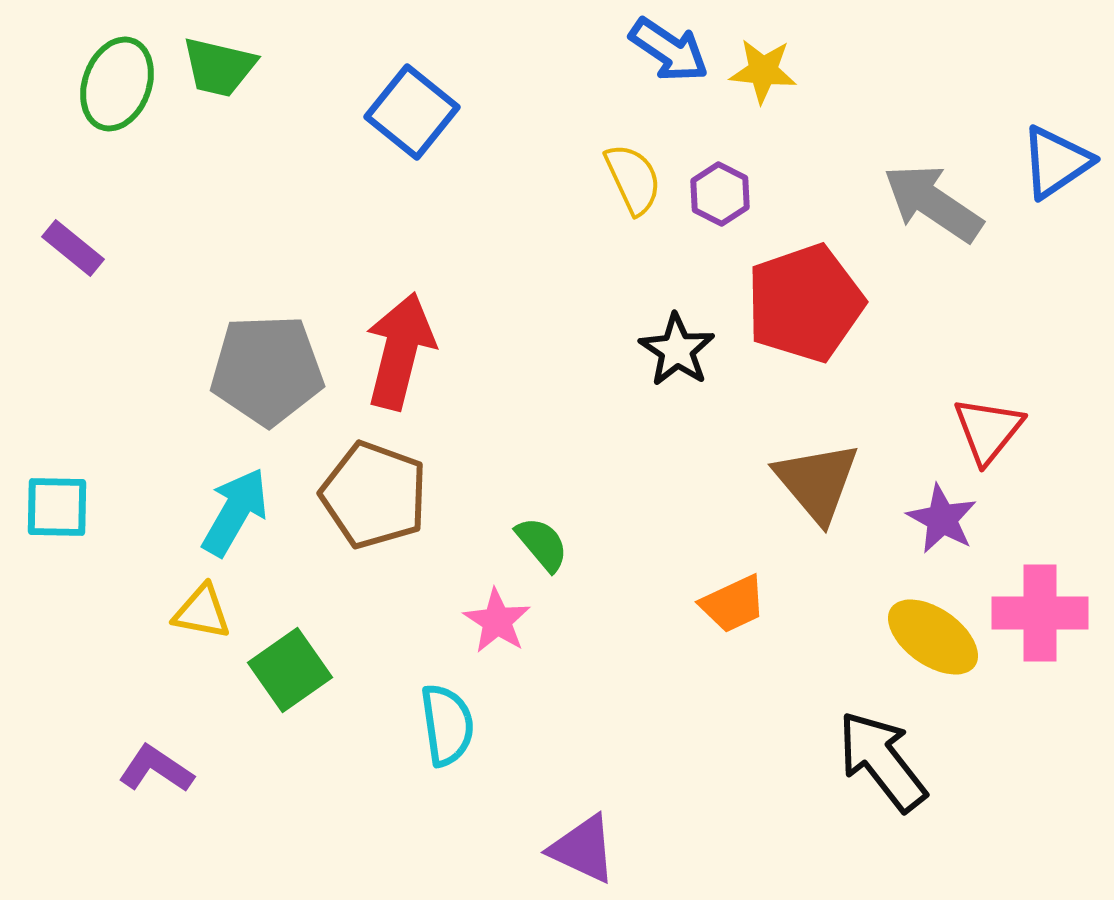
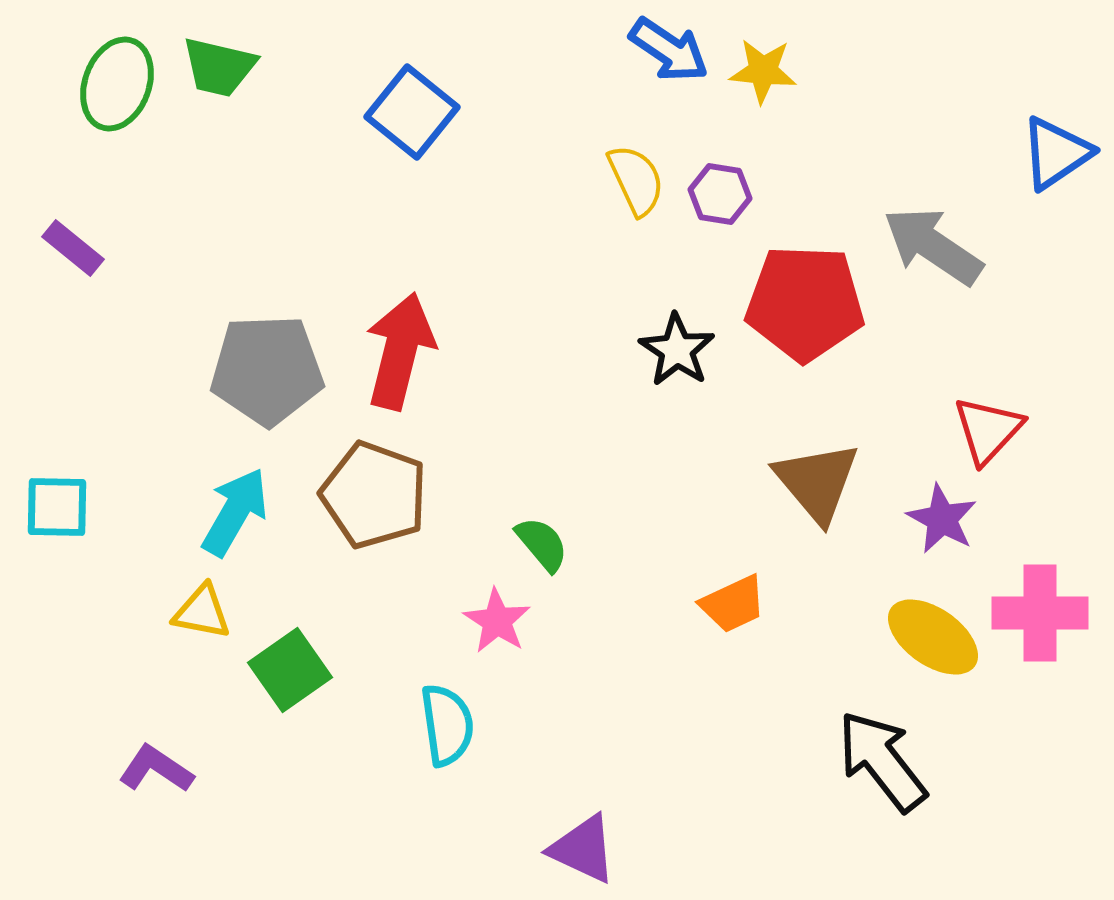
blue triangle: moved 9 px up
yellow semicircle: moved 3 px right, 1 px down
purple hexagon: rotated 18 degrees counterclockwise
gray arrow: moved 43 px down
red pentagon: rotated 21 degrees clockwise
red triangle: rotated 4 degrees clockwise
